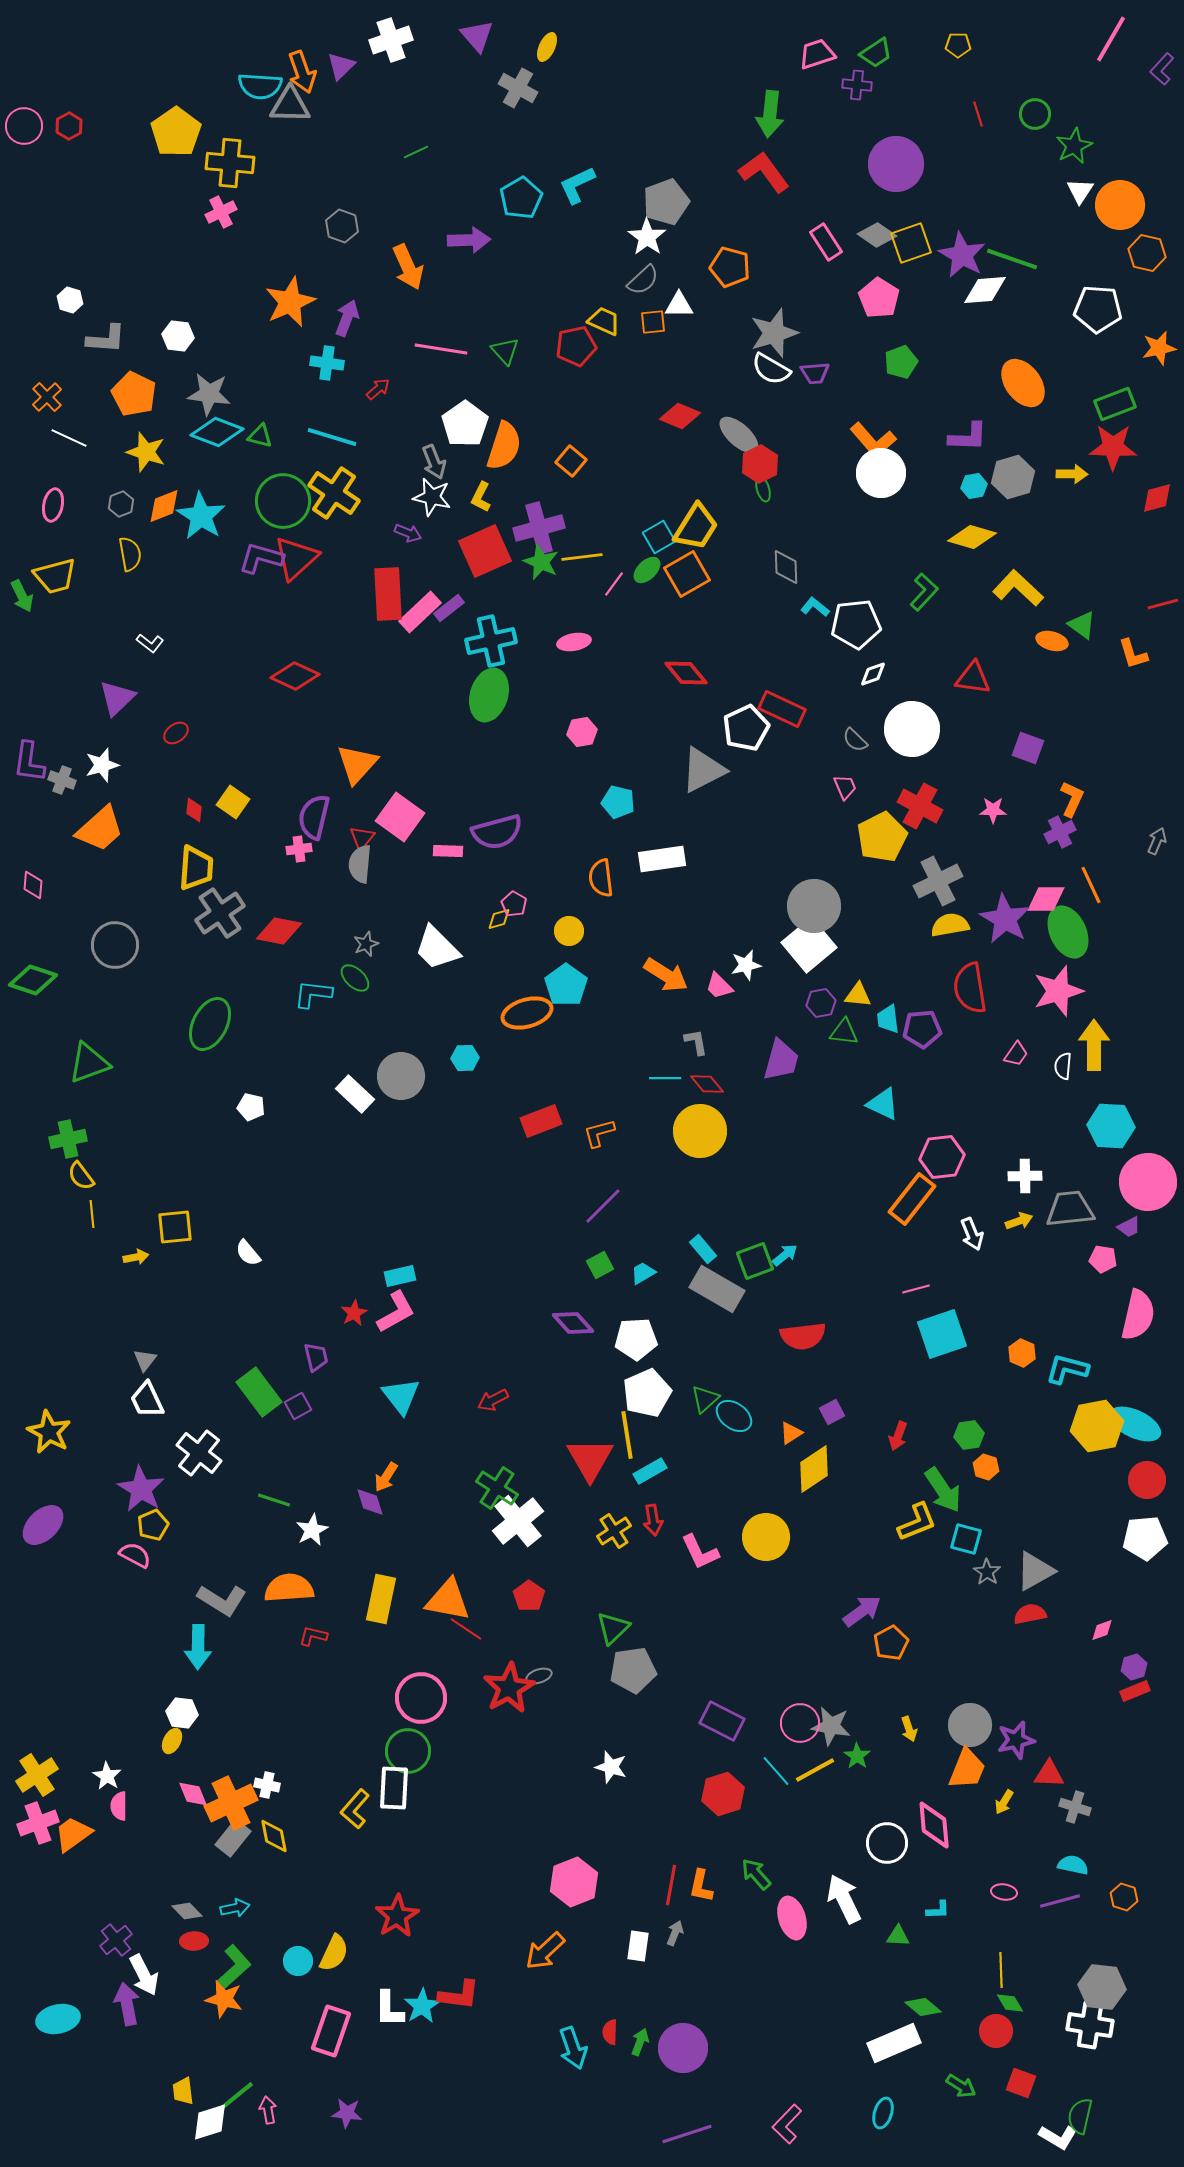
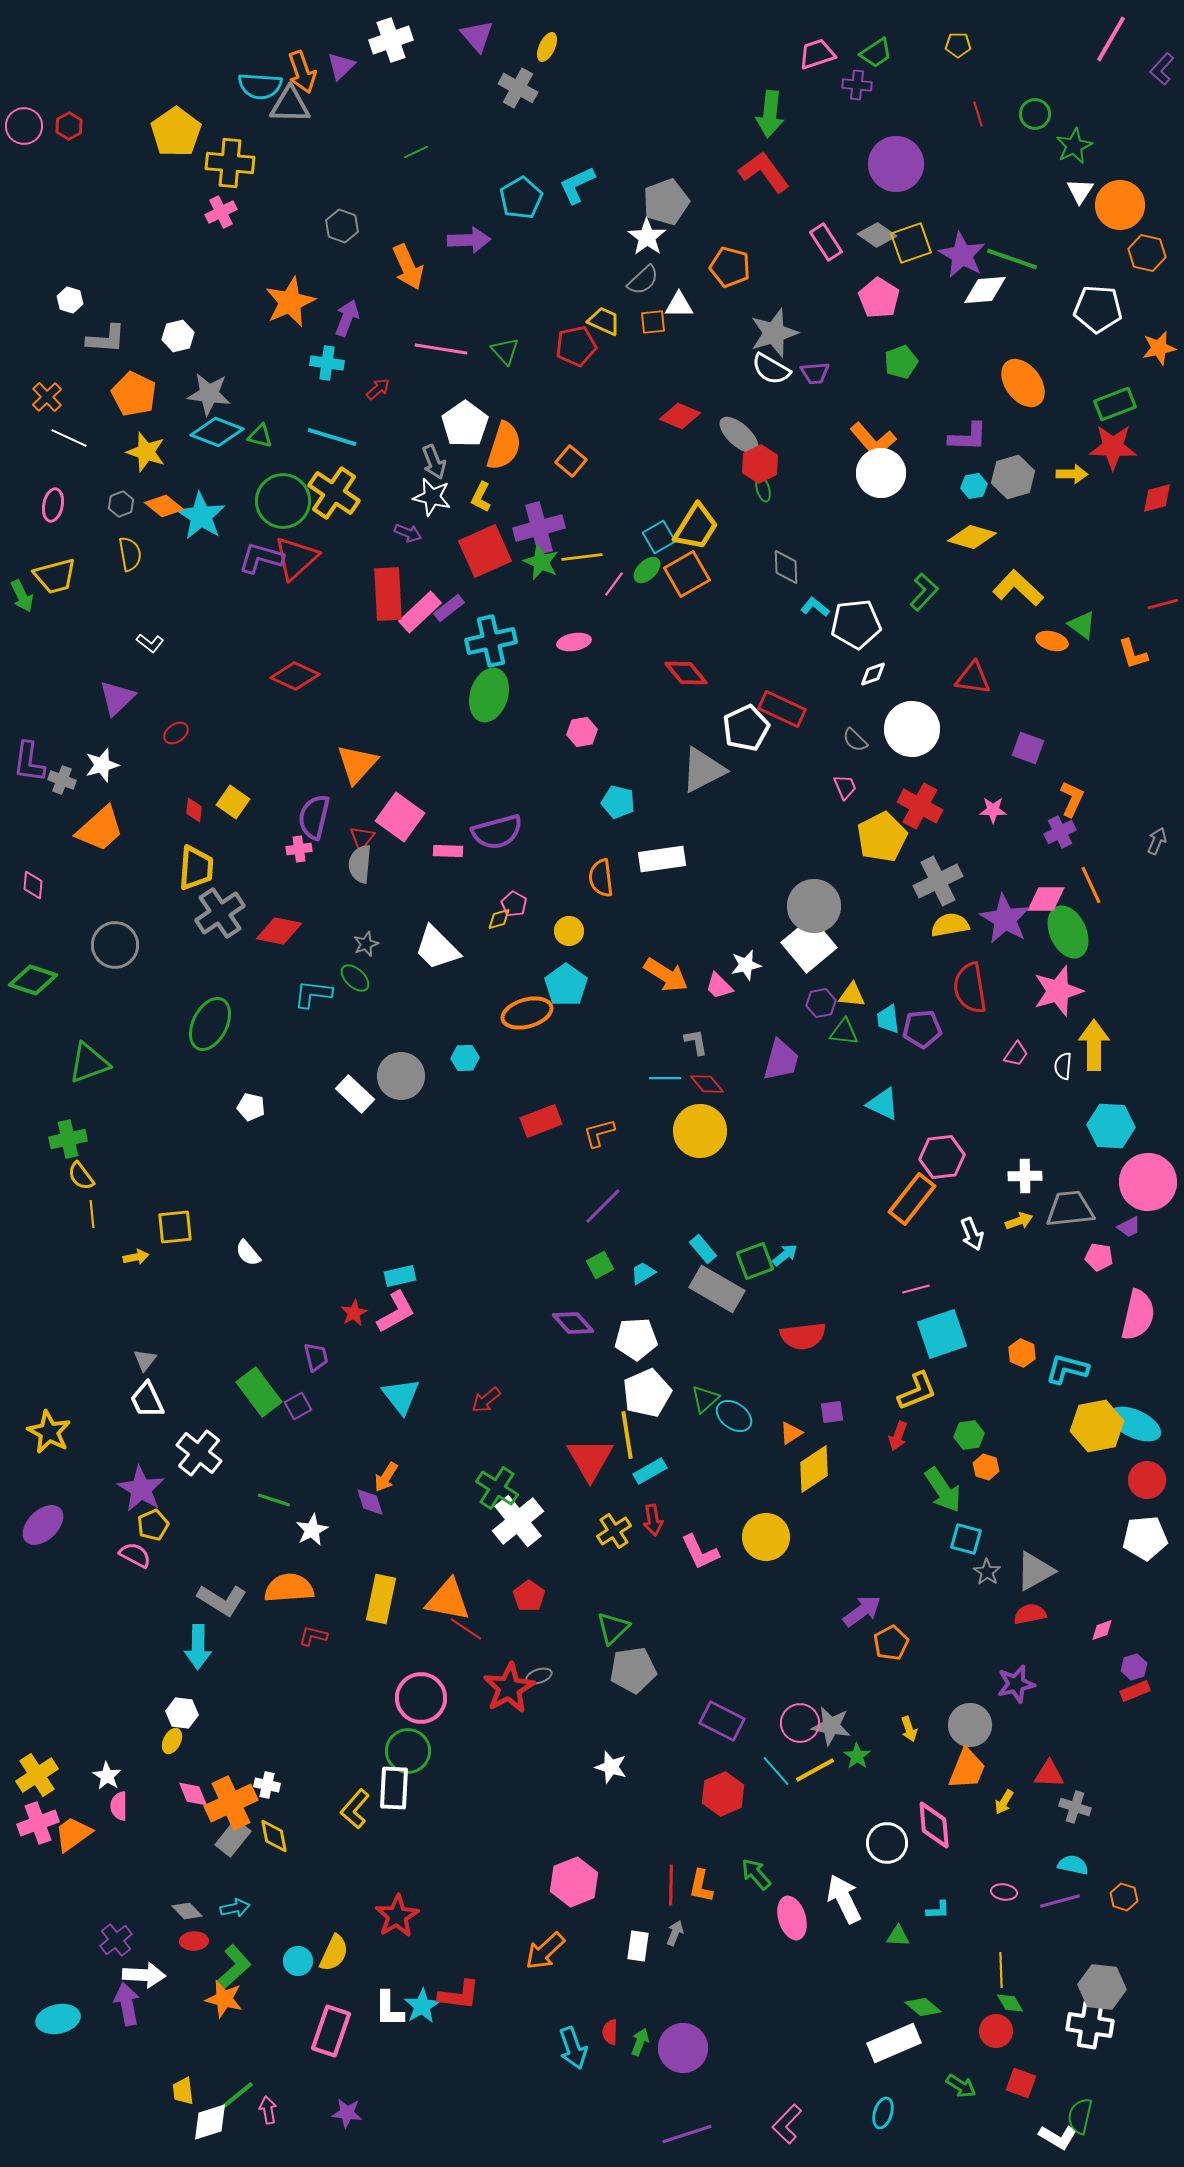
white hexagon at (178, 336): rotated 20 degrees counterclockwise
orange diamond at (164, 506): rotated 60 degrees clockwise
yellow triangle at (858, 995): moved 6 px left
pink pentagon at (1103, 1259): moved 4 px left, 2 px up
red arrow at (493, 1400): moved 7 px left; rotated 12 degrees counterclockwise
purple square at (832, 1412): rotated 20 degrees clockwise
yellow L-shape at (917, 1522): moved 131 px up
purple star at (1016, 1740): moved 56 px up
red hexagon at (723, 1794): rotated 6 degrees counterclockwise
red line at (671, 1885): rotated 9 degrees counterclockwise
white arrow at (144, 1975): rotated 60 degrees counterclockwise
